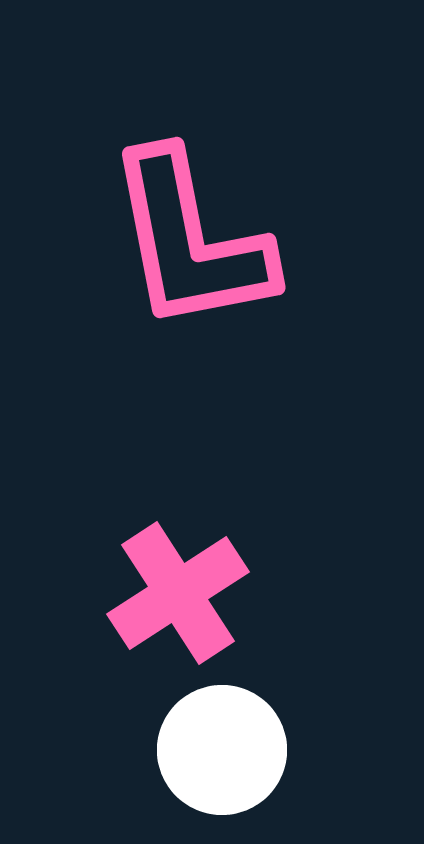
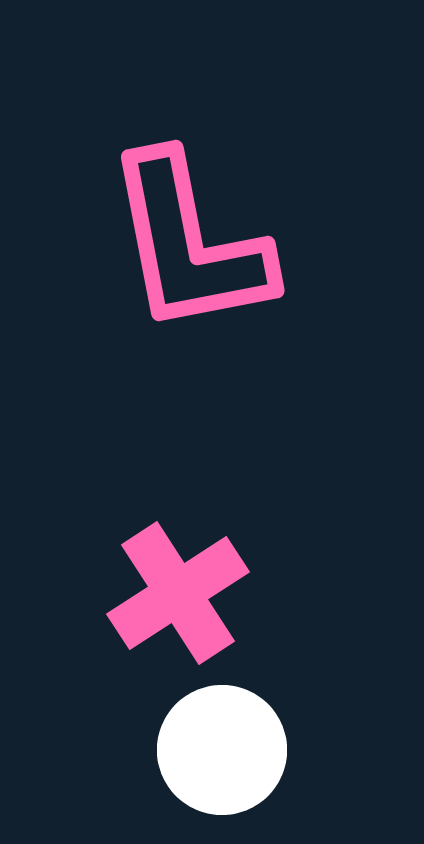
pink L-shape: moved 1 px left, 3 px down
